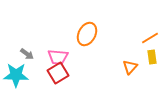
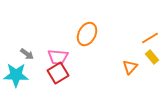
yellow rectangle: rotated 32 degrees counterclockwise
